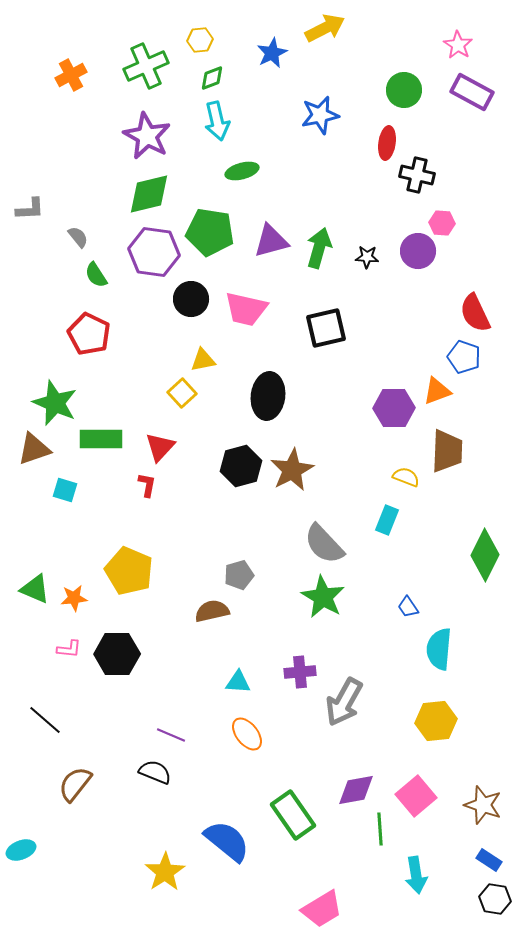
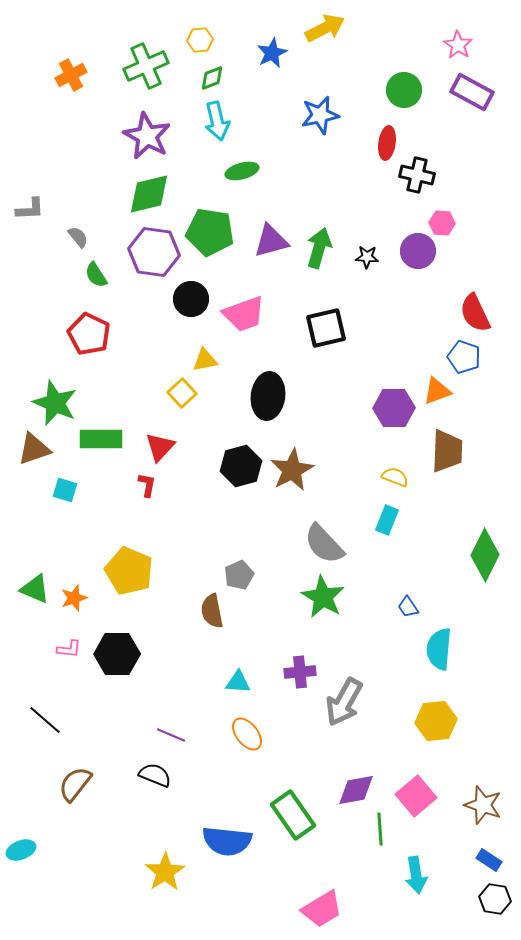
pink trapezoid at (246, 309): moved 2 px left, 5 px down; rotated 33 degrees counterclockwise
yellow triangle at (203, 360): moved 2 px right
yellow semicircle at (406, 477): moved 11 px left
gray pentagon at (239, 575): rotated 8 degrees counterclockwise
orange star at (74, 598): rotated 12 degrees counterclockwise
brown semicircle at (212, 611): rotated 88 degrees counterclockwise
black semicircle at (155, 772): moved 3 px down
blue semicircle at (227, 841): rotated 147 degrees clockwise
